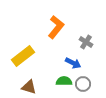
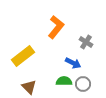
brown triangle: rotated 28 degrees clockwise
